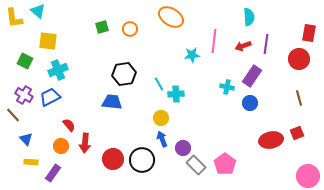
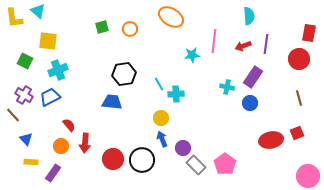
cyan semicircle at (249, 17): moved 1 px up
purple rectangle at (252, 76): moved 1 px right, 1 px down
